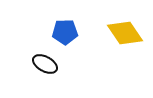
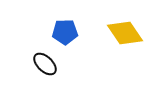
black ellipse: rotated 15 degrees clockwise
